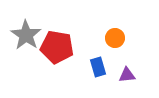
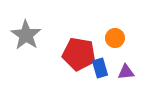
red pentagon: moved 22 px right, 7 px down
blue rectangle: moved 2 px right, 1 px down
purple triangle: moved 1 px left, 3 px up
